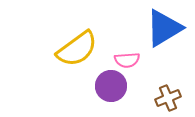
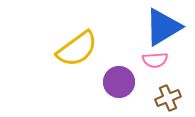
blue triangle: moved 1 px left, 1 px up
pink semicircle: moved 28 px right
purple circle: moved 8 px right, 4 px up
